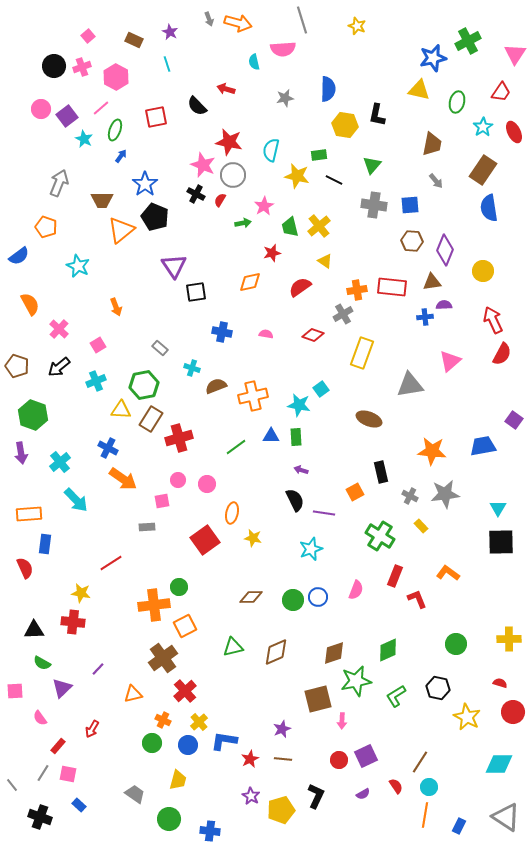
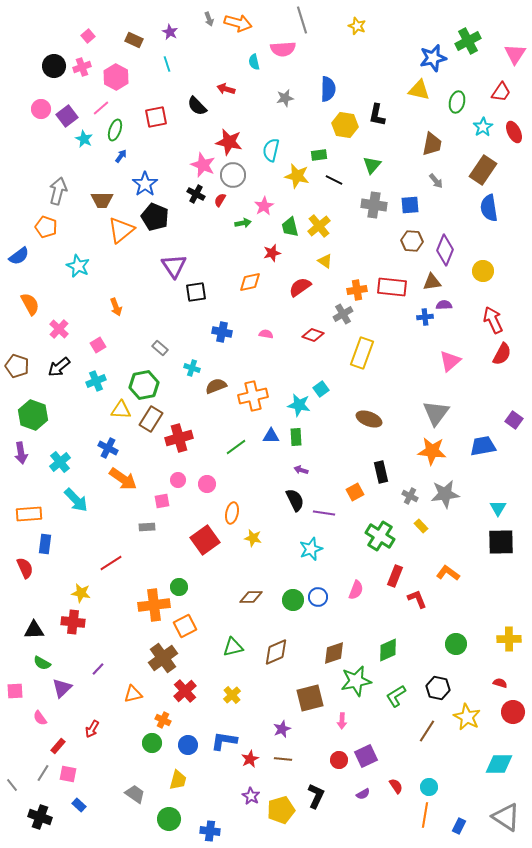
gray arrow at (59, 183): moved 1 px left, 8 px down; rotated 8 degrees counterclockwise
gray triangle at (410, 385): moved 26 px right, 28 px down; rotated 44 degrees counterclockwise
brown square at (318, 699): moved 8 px left, 1 px up
yellow cross at (199, 722): moved 33 px right, 27 px up
brown line at (420, 762): moved 7 px right, 31 px up
